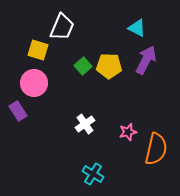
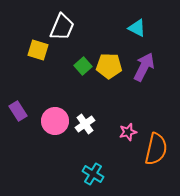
purple arrow: moved 2 px left, 7 px down
pink circle: moved 21 px right, 38 px down
